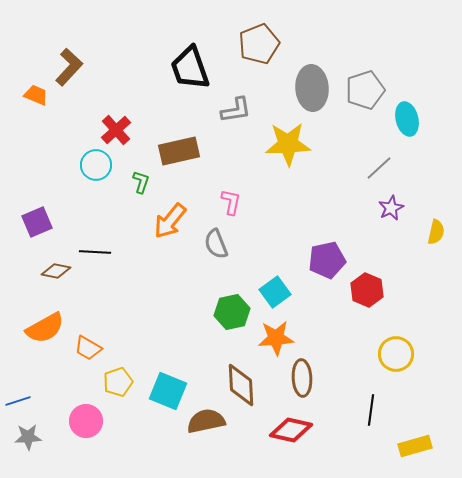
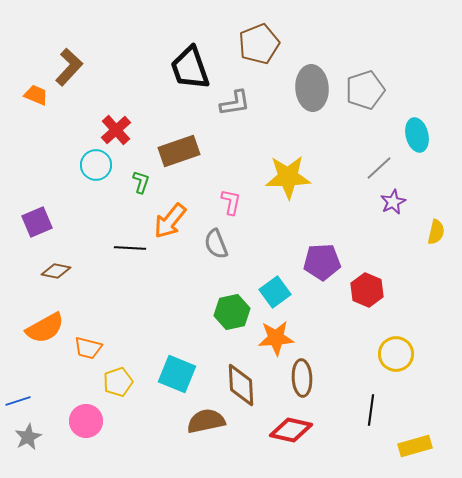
gray L-shape at (236, 110): moved 1 px left, 7 px up
cyan ellipse at (407, 119): moved 10 px right, 16 px down
yellow star at (288, 144): moved 33 px down
brown rectangle at (179, 151): rotated 6 degrees counterclockwise
purple star at (391, 208): moved 2 px right, 6 px up
black line at (95, 252): moved 35 px right, 4 px up
purple pentagon at (327, 260): moved 5 px left, 2 px down; rotated 9 degrees clockwise
orange trapezoid at (88, 348): rotated 16 degrees counterclockwise
cyan square at (168, 391): moved 9 px right, 17 px up
gray star at (28, 437): rotated 24 degrees counterclockwise
